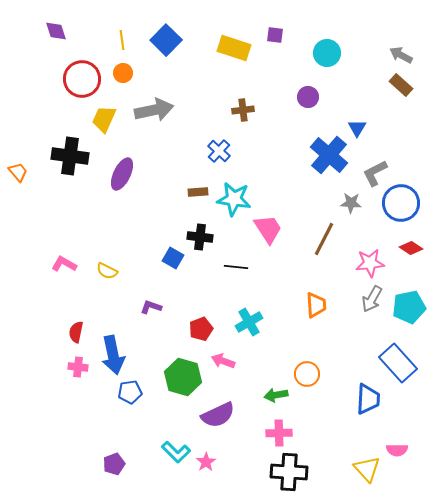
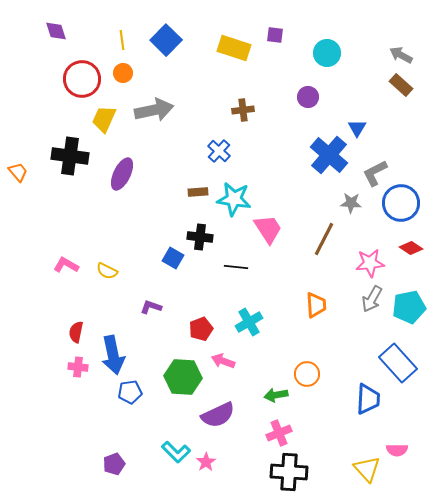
pink L-shape at (64, 264): moved 2 px right, 1 px down
green hexagon at (183, 377): rotated 12 degrees counterclockwise
pink cross at (279, 433): rotated 20 degrees counterclockwise
